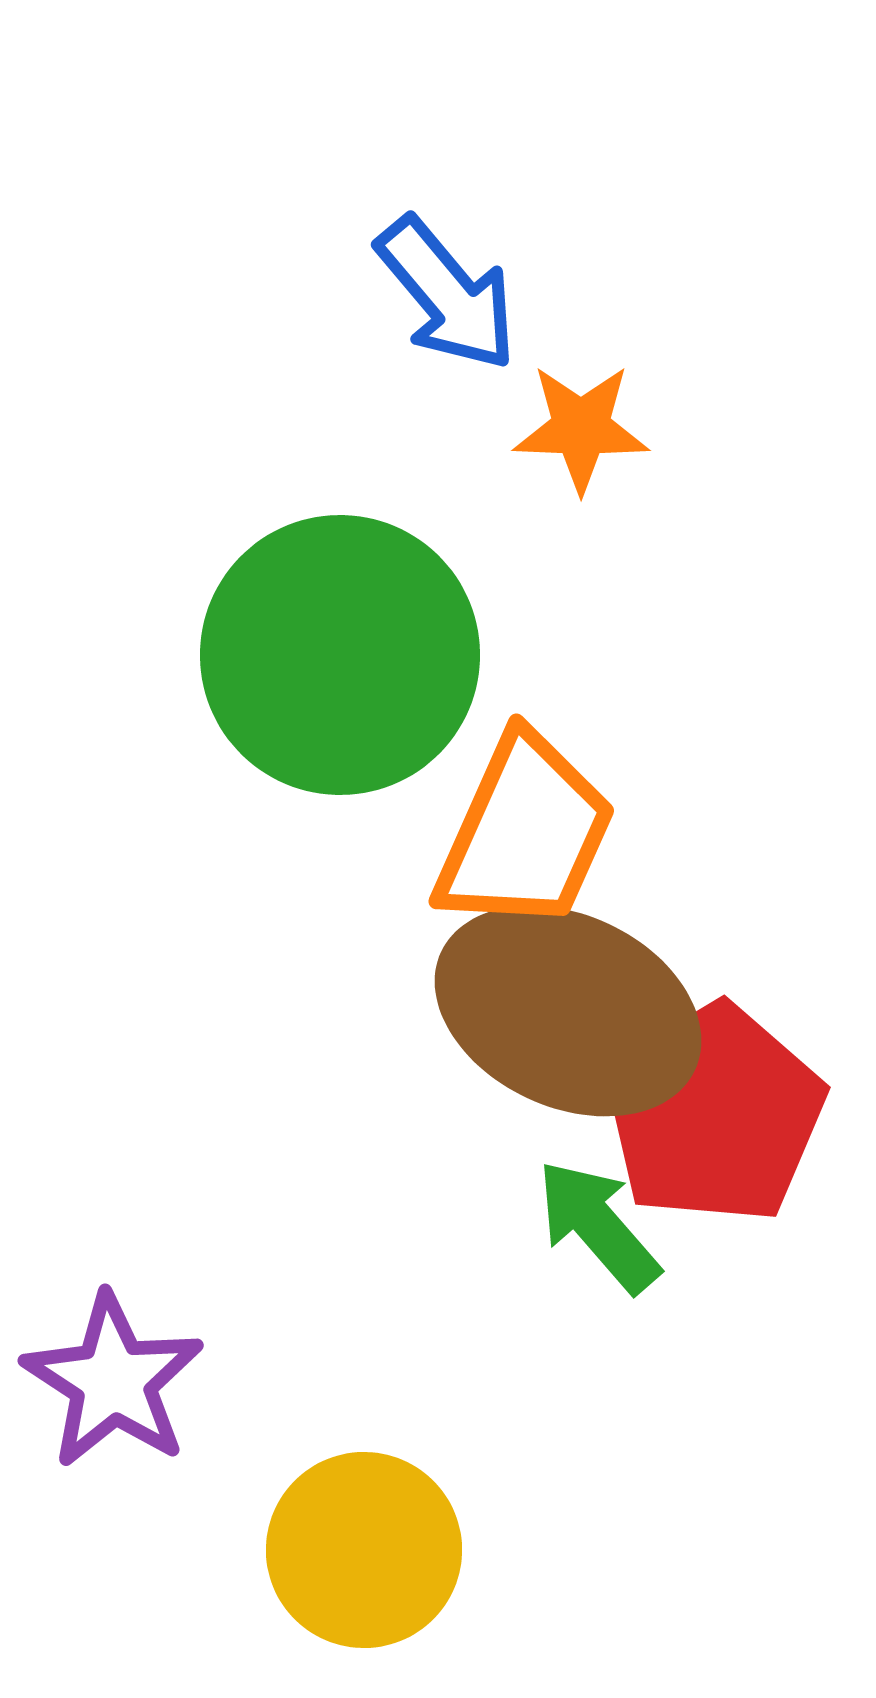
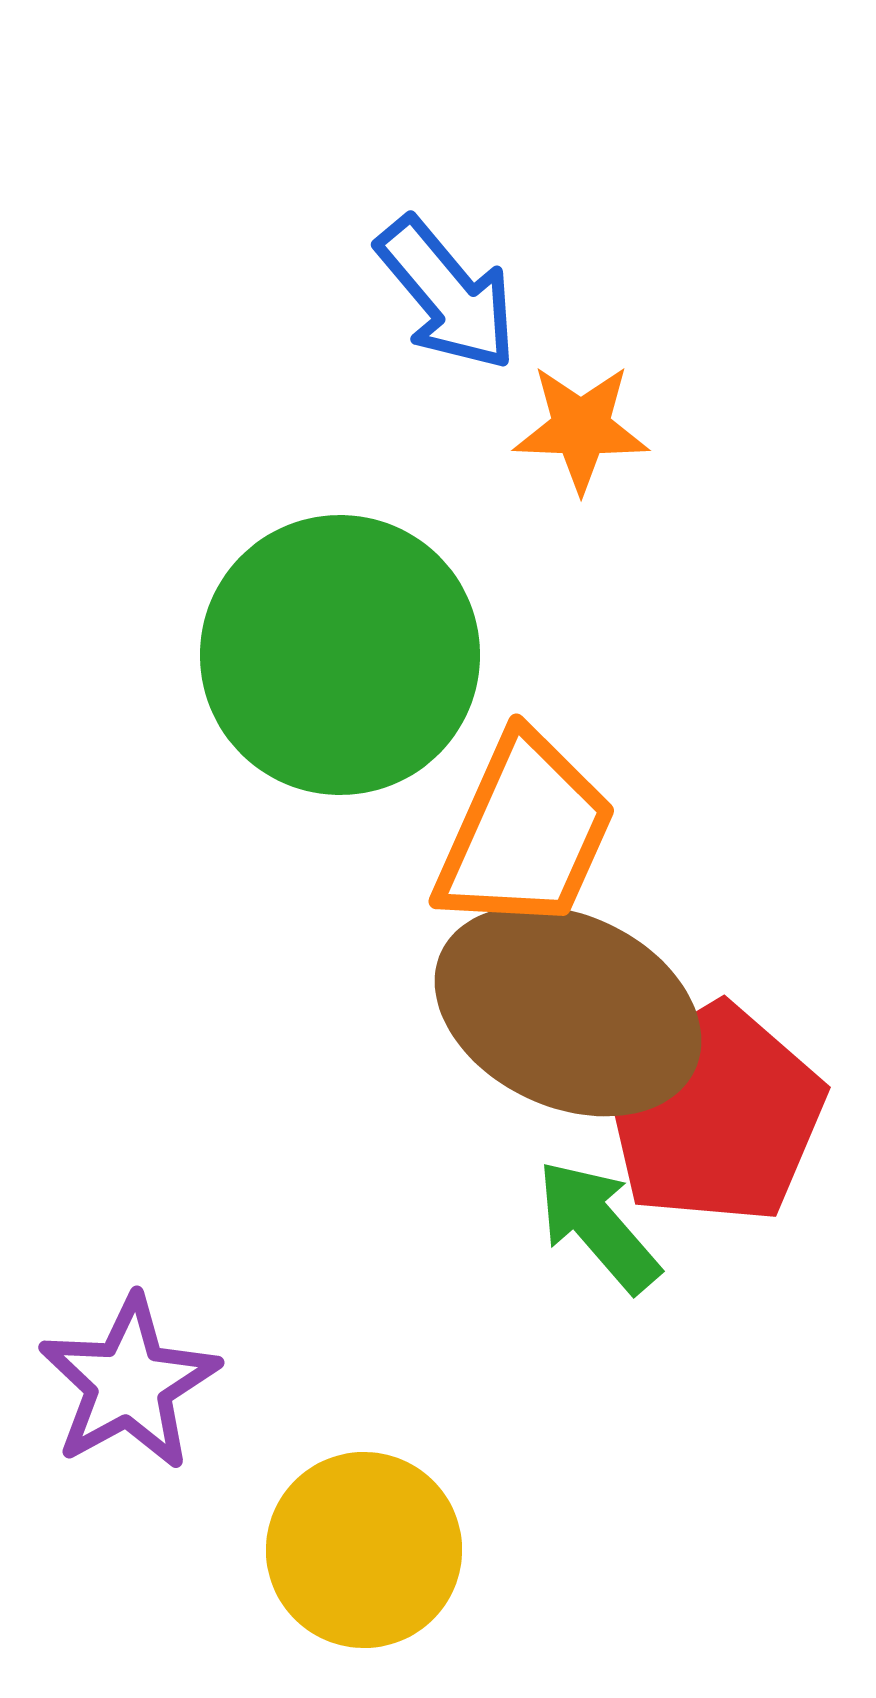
purple star: moved 16 px right, 2 px down; rotated 10 degrees clockwise
